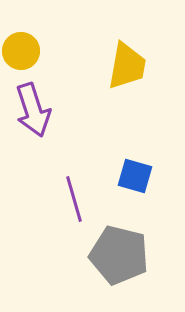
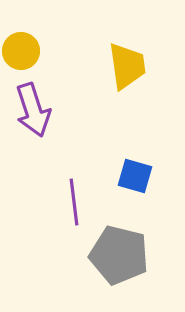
yellow trapezoid: rotated 18 degrees counterclockwise
purple line: moved 3 px down; rotated 9 degrees clockwise
